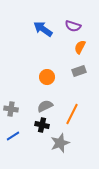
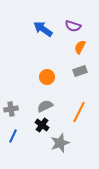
gray rectangle: moved 1 px right
gray cross: rotated 16 degrees counterclockwise
orange line: moved 7 px right, 2 px up
black cross: rotated 24 degrees clockwise
blue line: rotated 32 degrees counterclockwise
